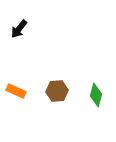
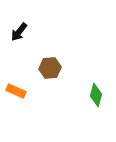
black arrow: moved 3 px down
brown hexagon: moved 7 px left, 23 px up
